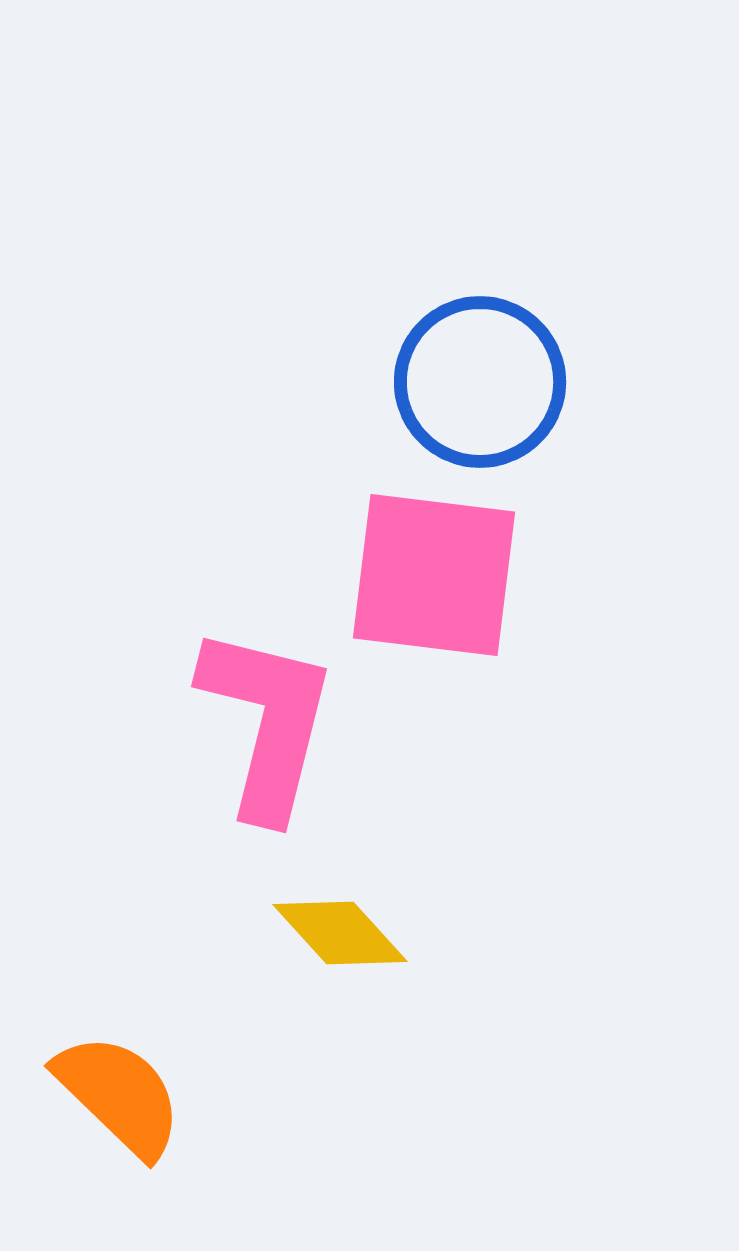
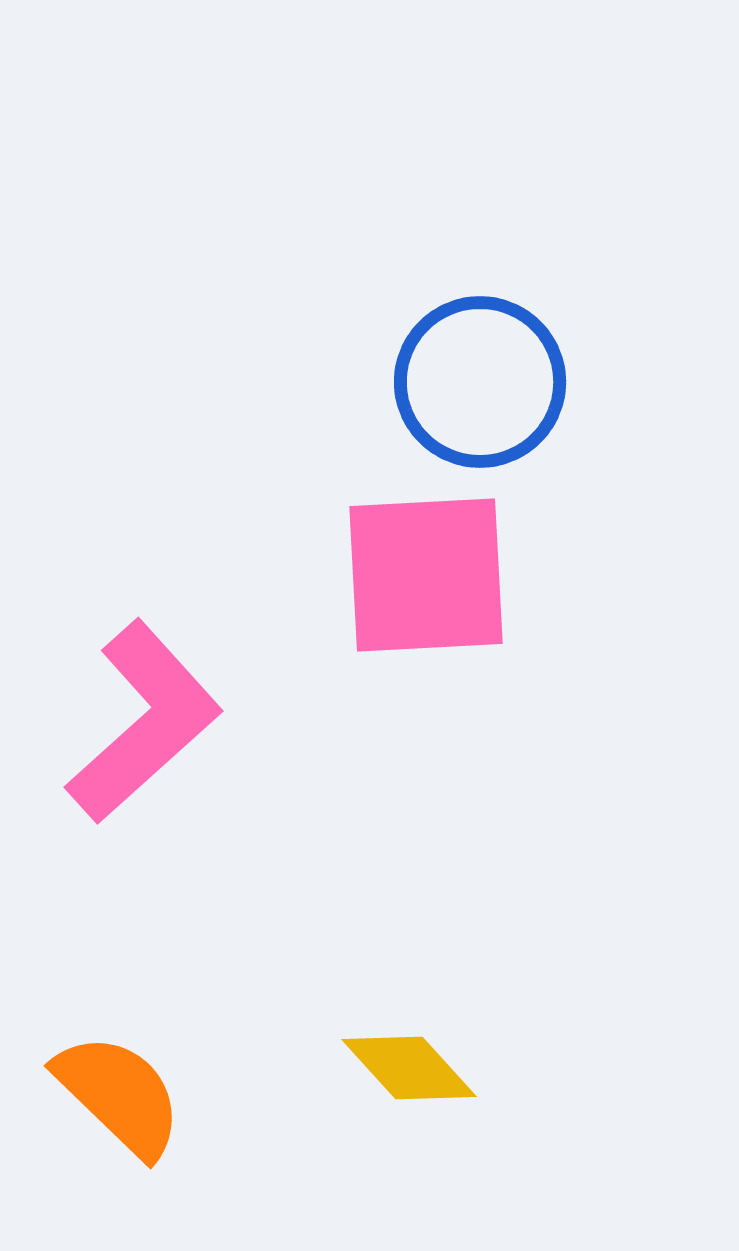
pink square: moved 8 px left; rotated 10 degrees counterclockwise
pink L-shape: moved 123 px left; rotated 34 degrees clockwise
yellow diamond: moved 69 px right, 135 px down
